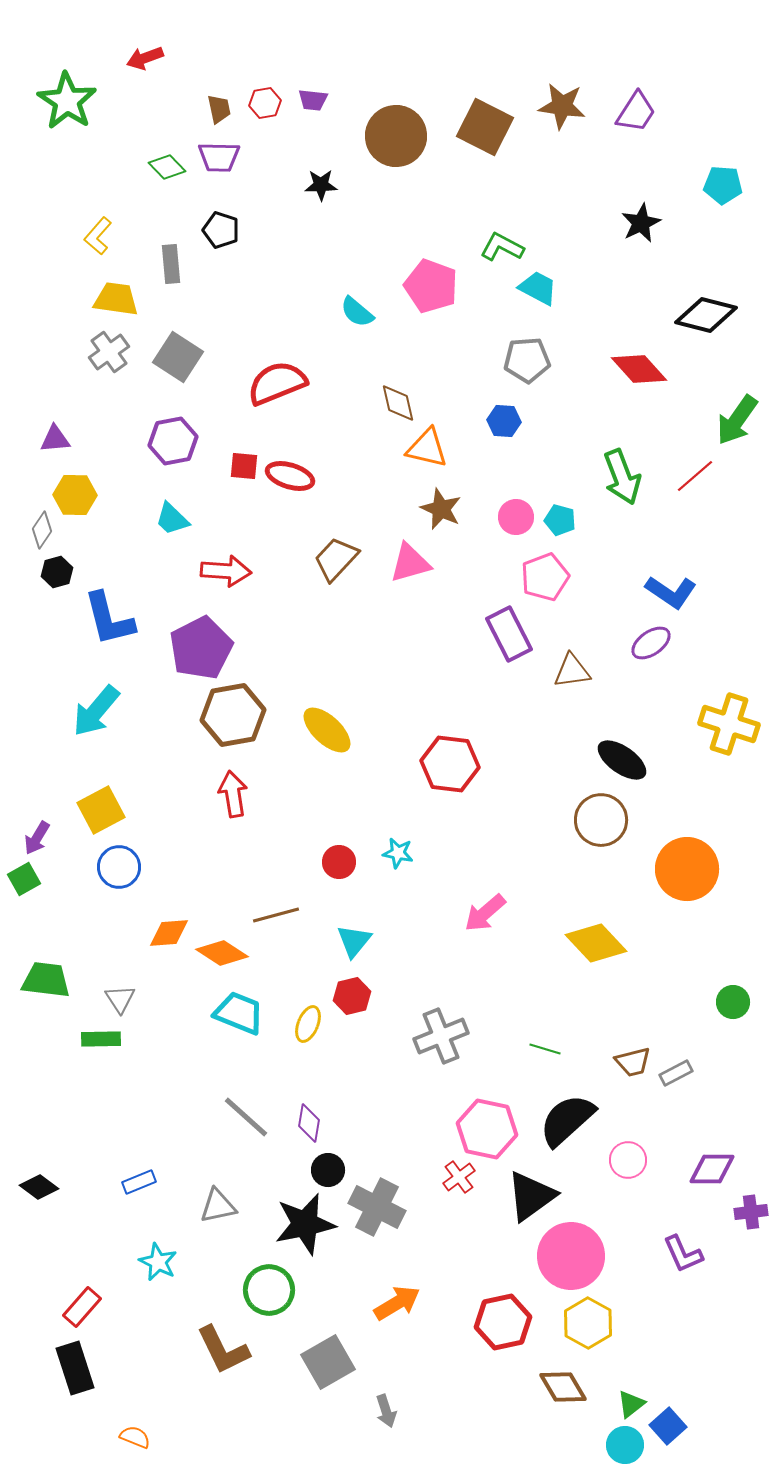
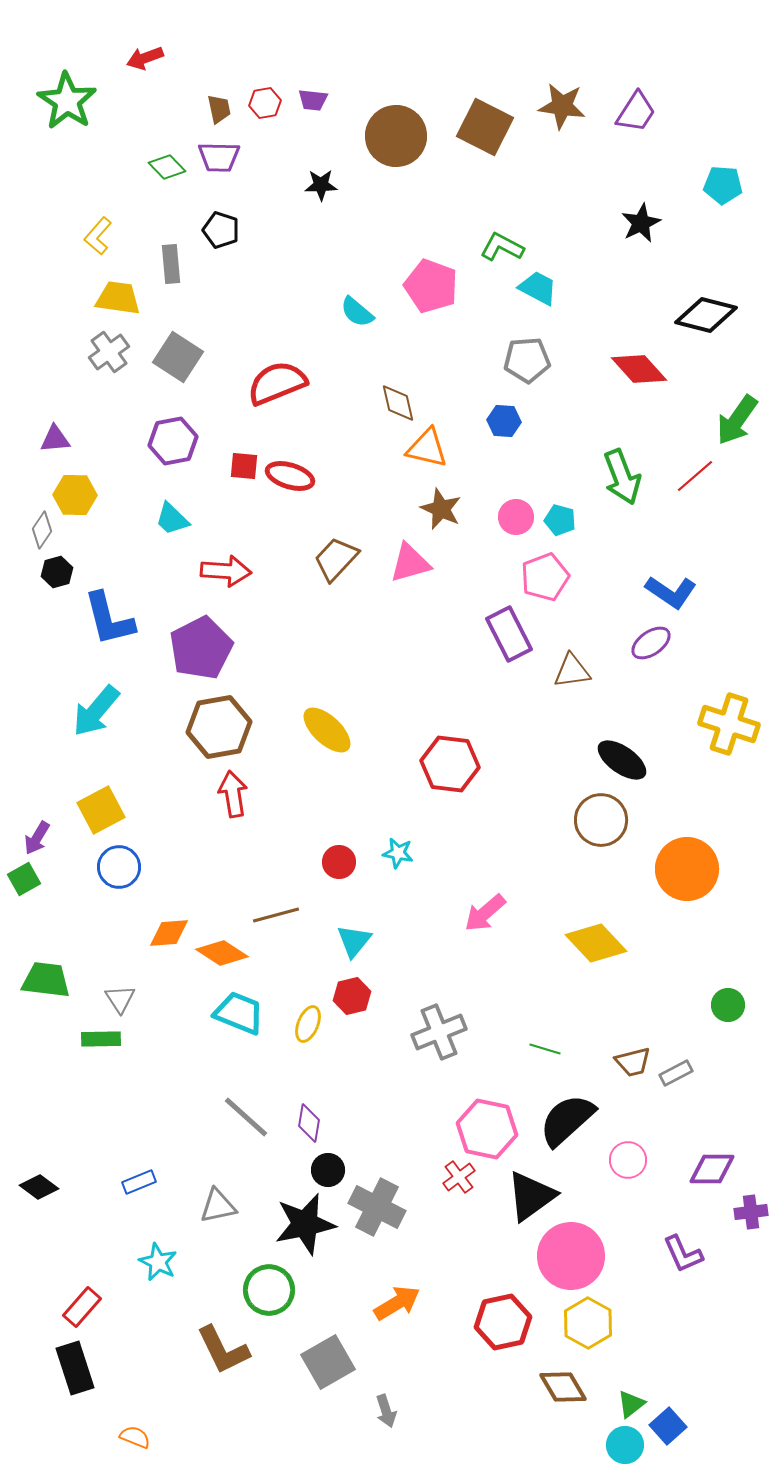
yellow trapezoid at (116, 299): moved 2 px right, 1 px up
brown hexagon at (233, 715): moved 14 px left, 12 px down
green circle at (733, 1002): moved 5 px left, 3 px down
gray cross at (441, 1036): moved 2 px left, 4 px up
